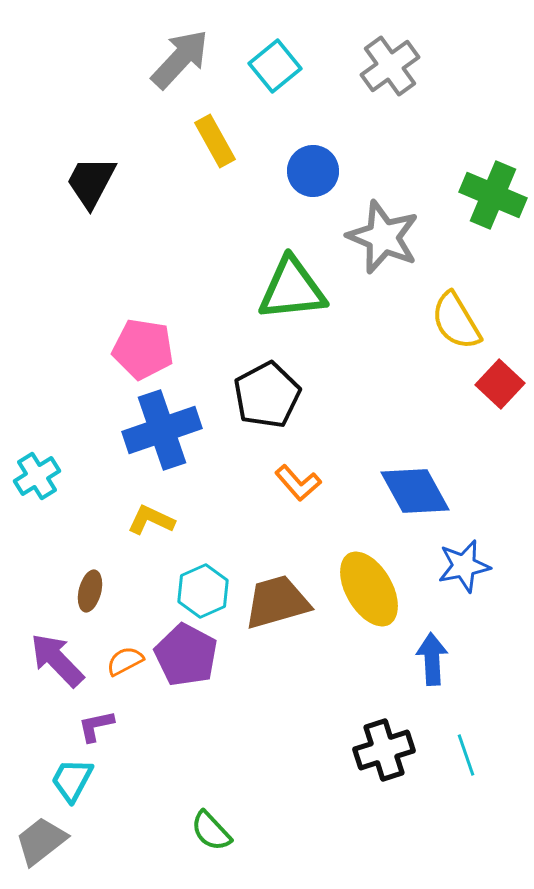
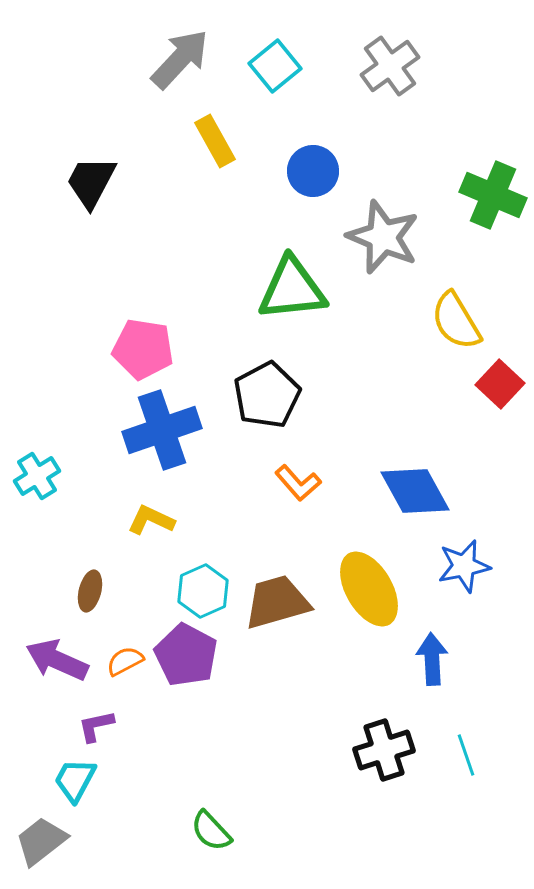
purple arrow: rotated 22 degrees counterclockwise
cyan trapezoid: moved 3 px right
